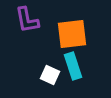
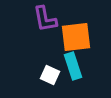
purple L-shape: moved 18 px right, 1 px up
orange square: moved 4 px right, 3 px down
